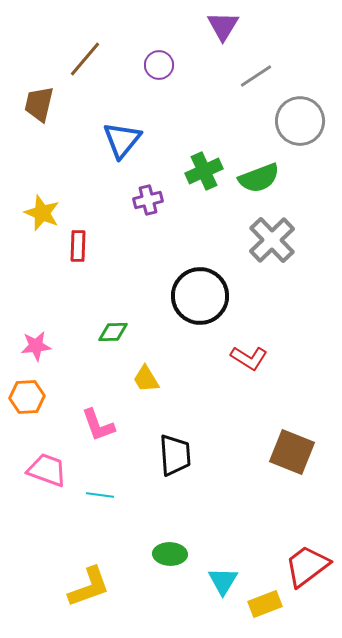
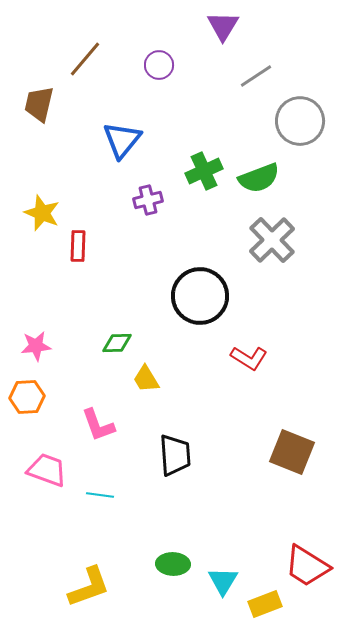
green diamond: moved 4 px right, 11 px down
green ellipse: moved 3 px right, 10 px down
red trapezoid: rotated 111 degrees counterclockwise
